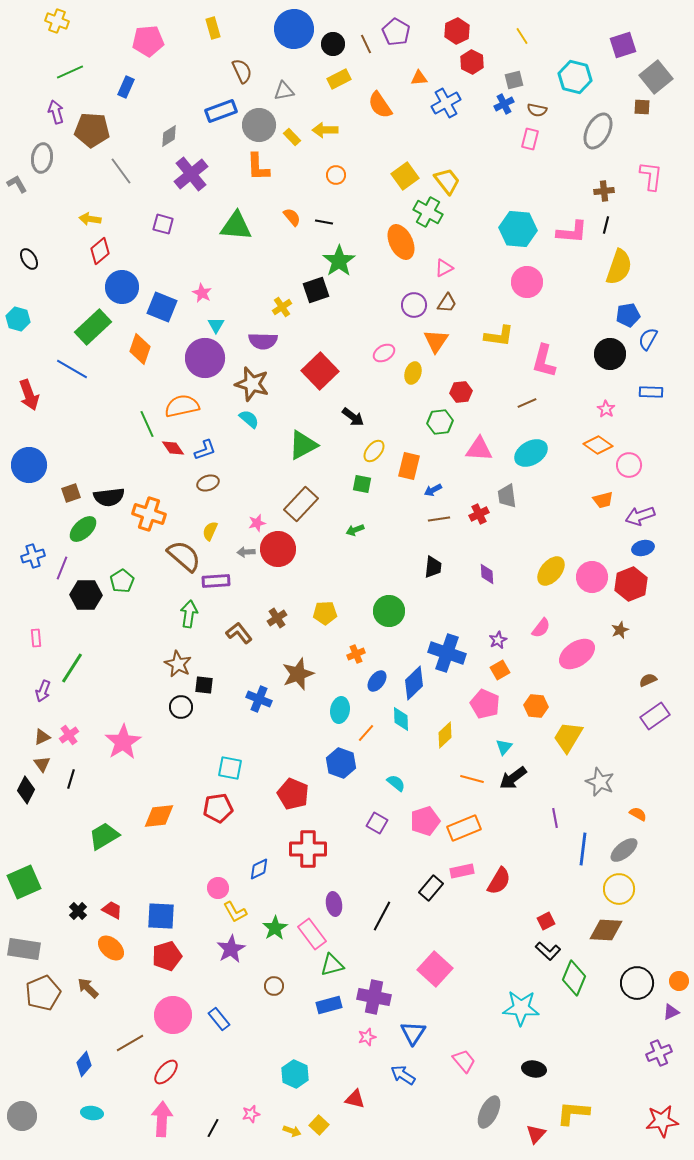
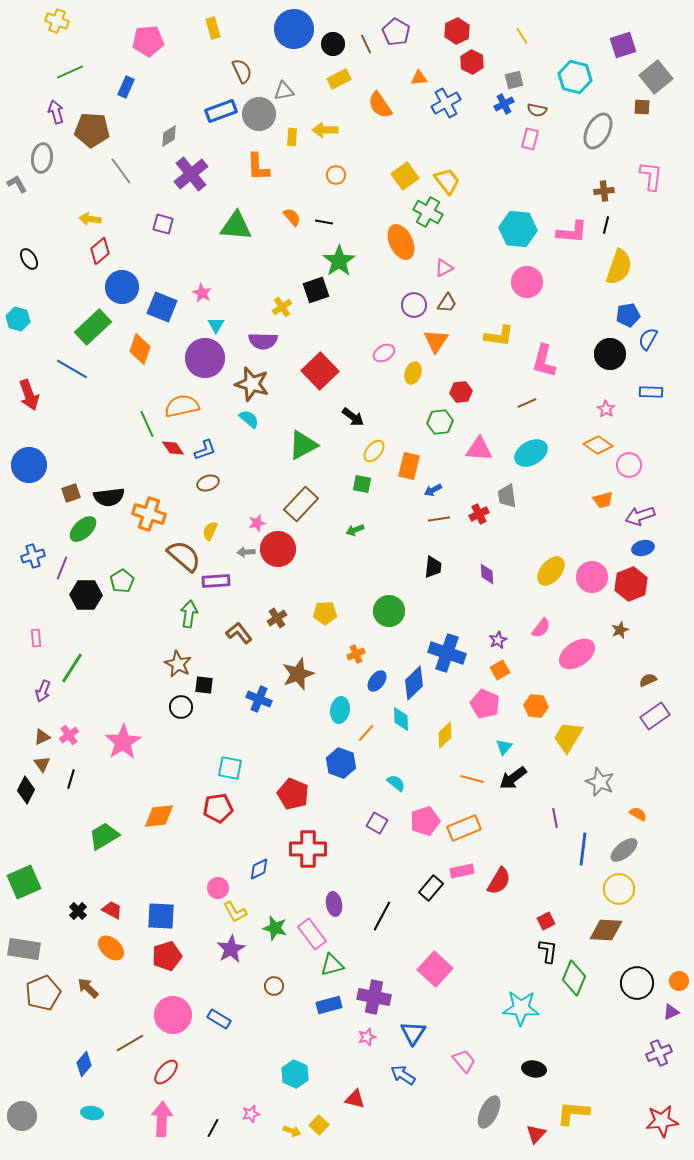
gray circle at (259, 125): moved 11 px up
yellow rectangle at (292, 137): rotated 48 degrees clockwise
green star at (275, 928): rotated 25 degrees counterclockwise
black L-shape at (548, 951): rotated 125 degrees counterclockwise
blue rectangle at (219, 1019): rotated 20 degrees counterclockwise
